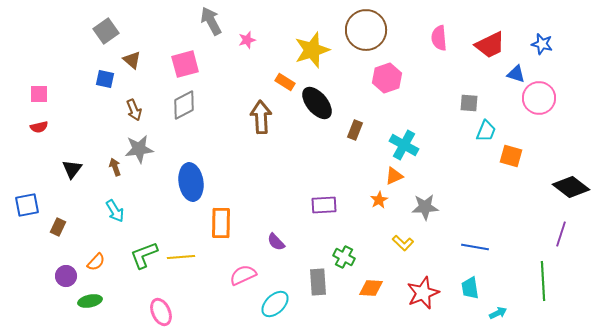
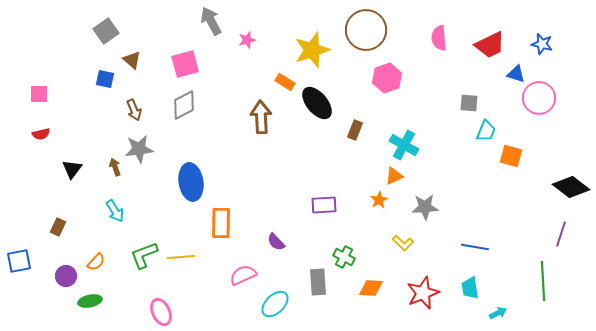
red semicircle at (39, 127): moved 2 px right, 7 px down
blue square at (27, 205): moved 8 px left, 56 px down
